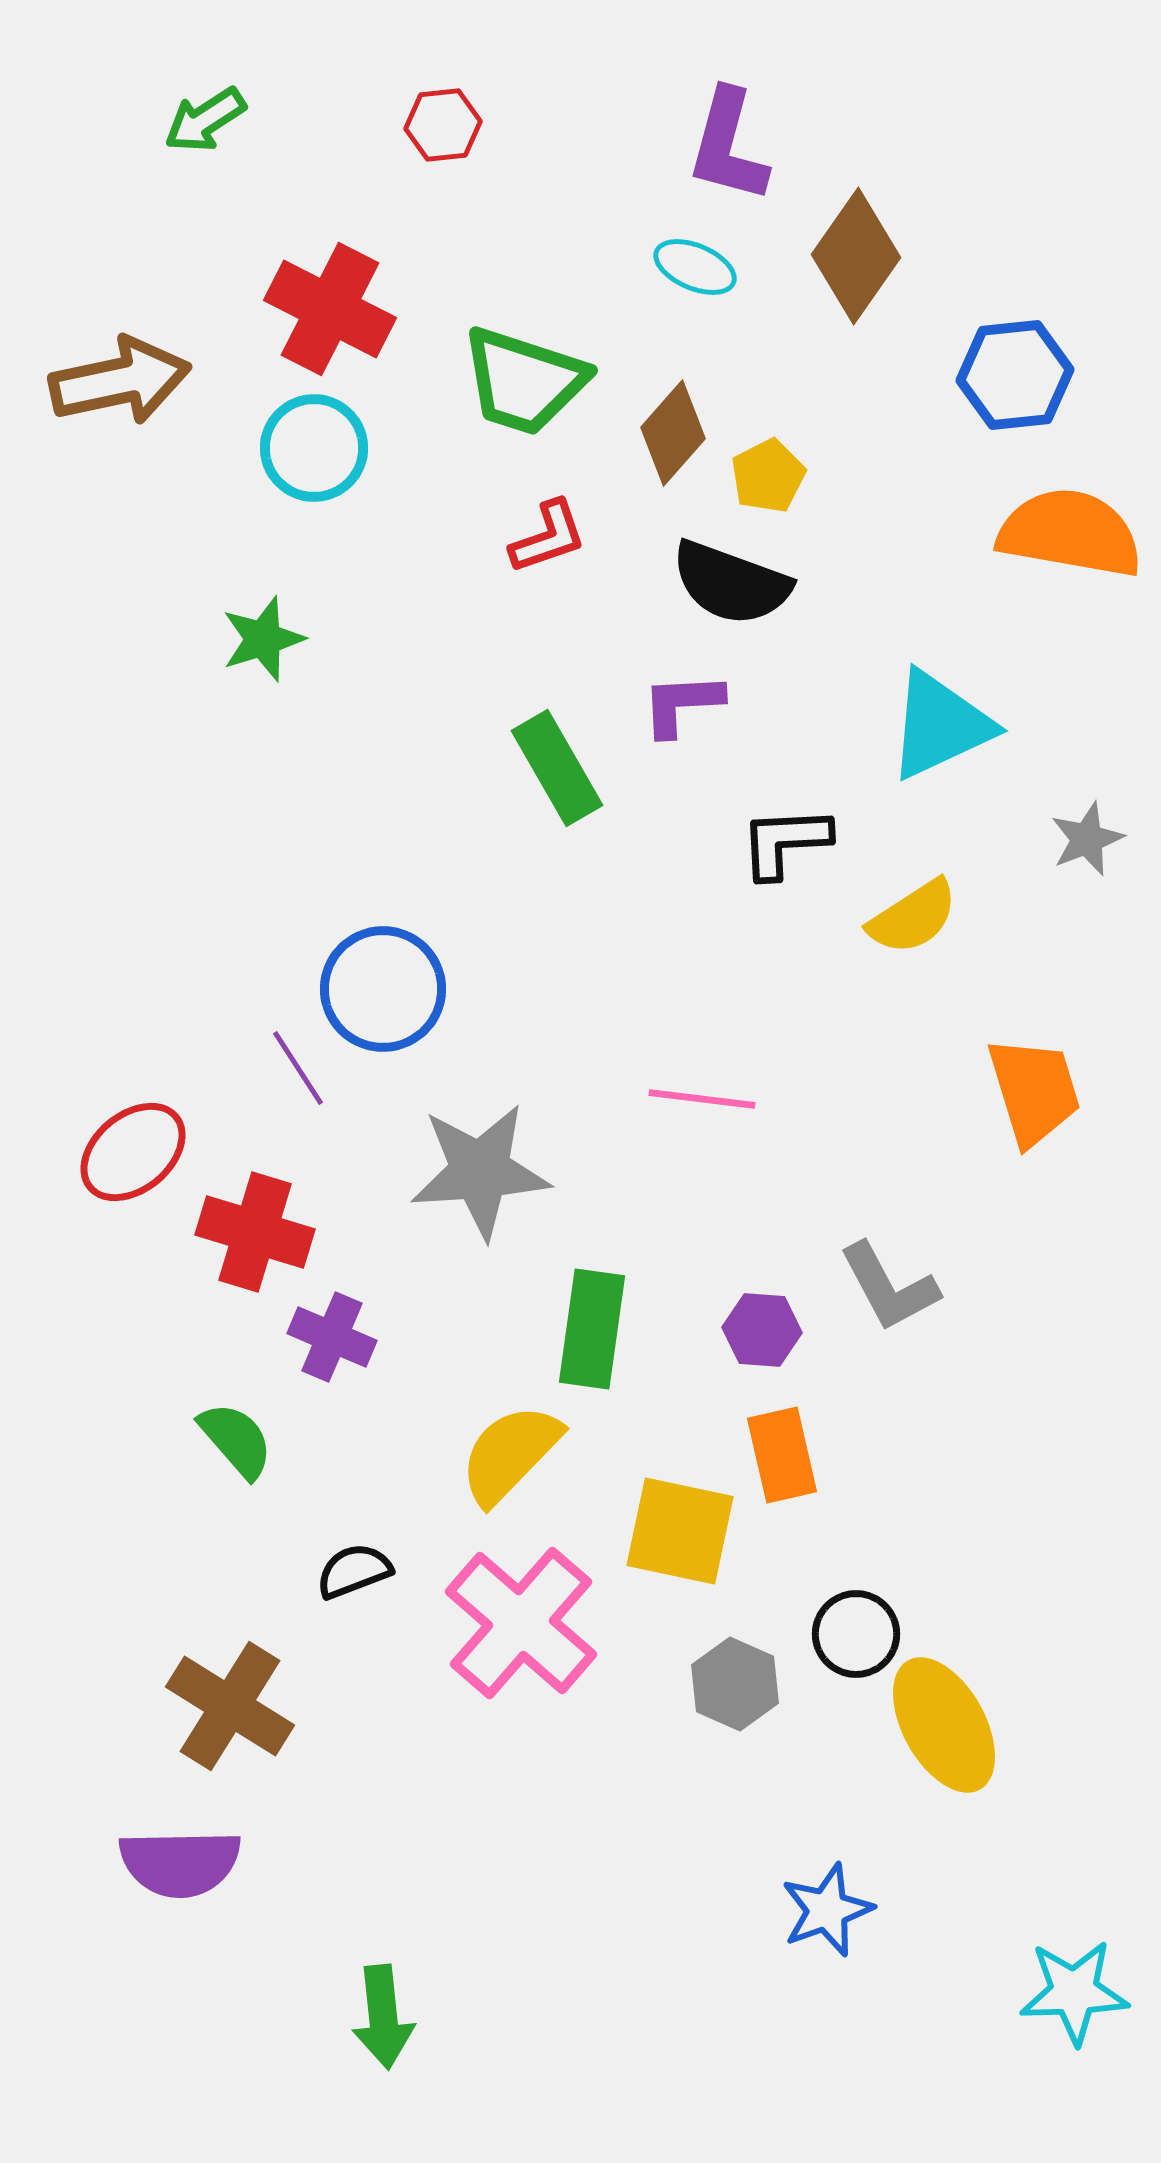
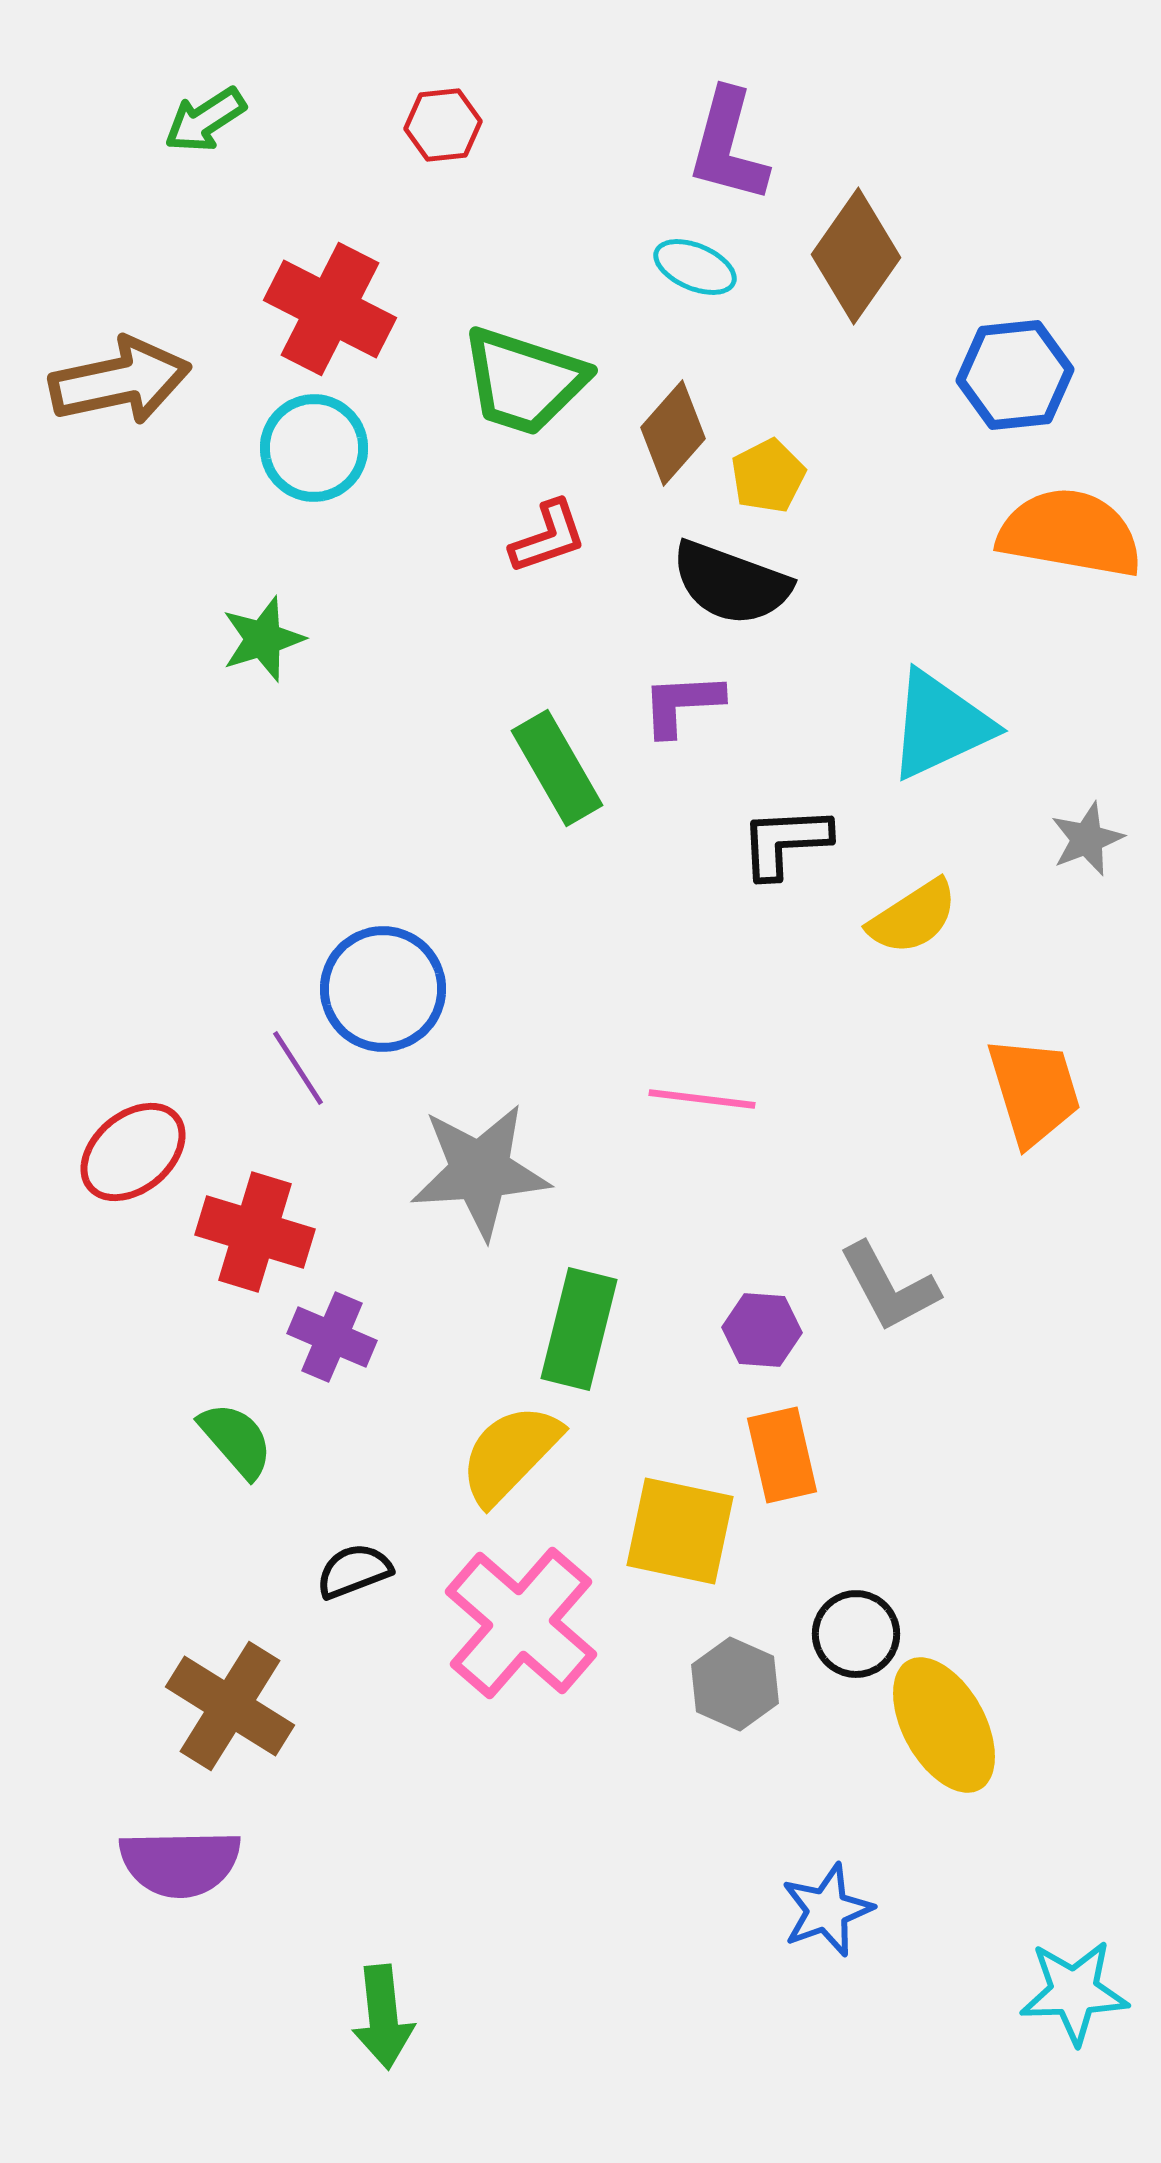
green rectangle at (592, 1329): moved 13 px left; rotated 6 degrees clockwise
